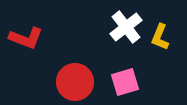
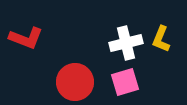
white cross: moved 16 px down; rotated 24 degrees clockwise
yellow L-shape: moved 1 px right, 2 px down
